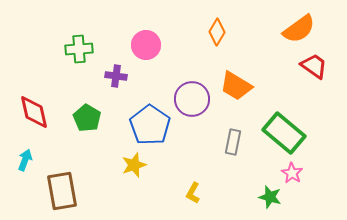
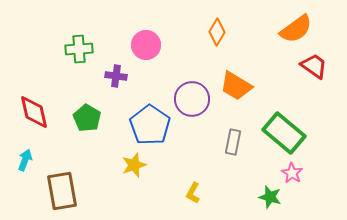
orange semicircle: moved 3 px left
